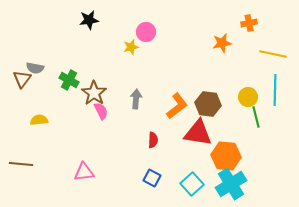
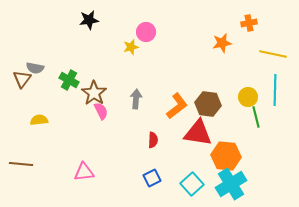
blue square: rotated 36 degrees clockwise
